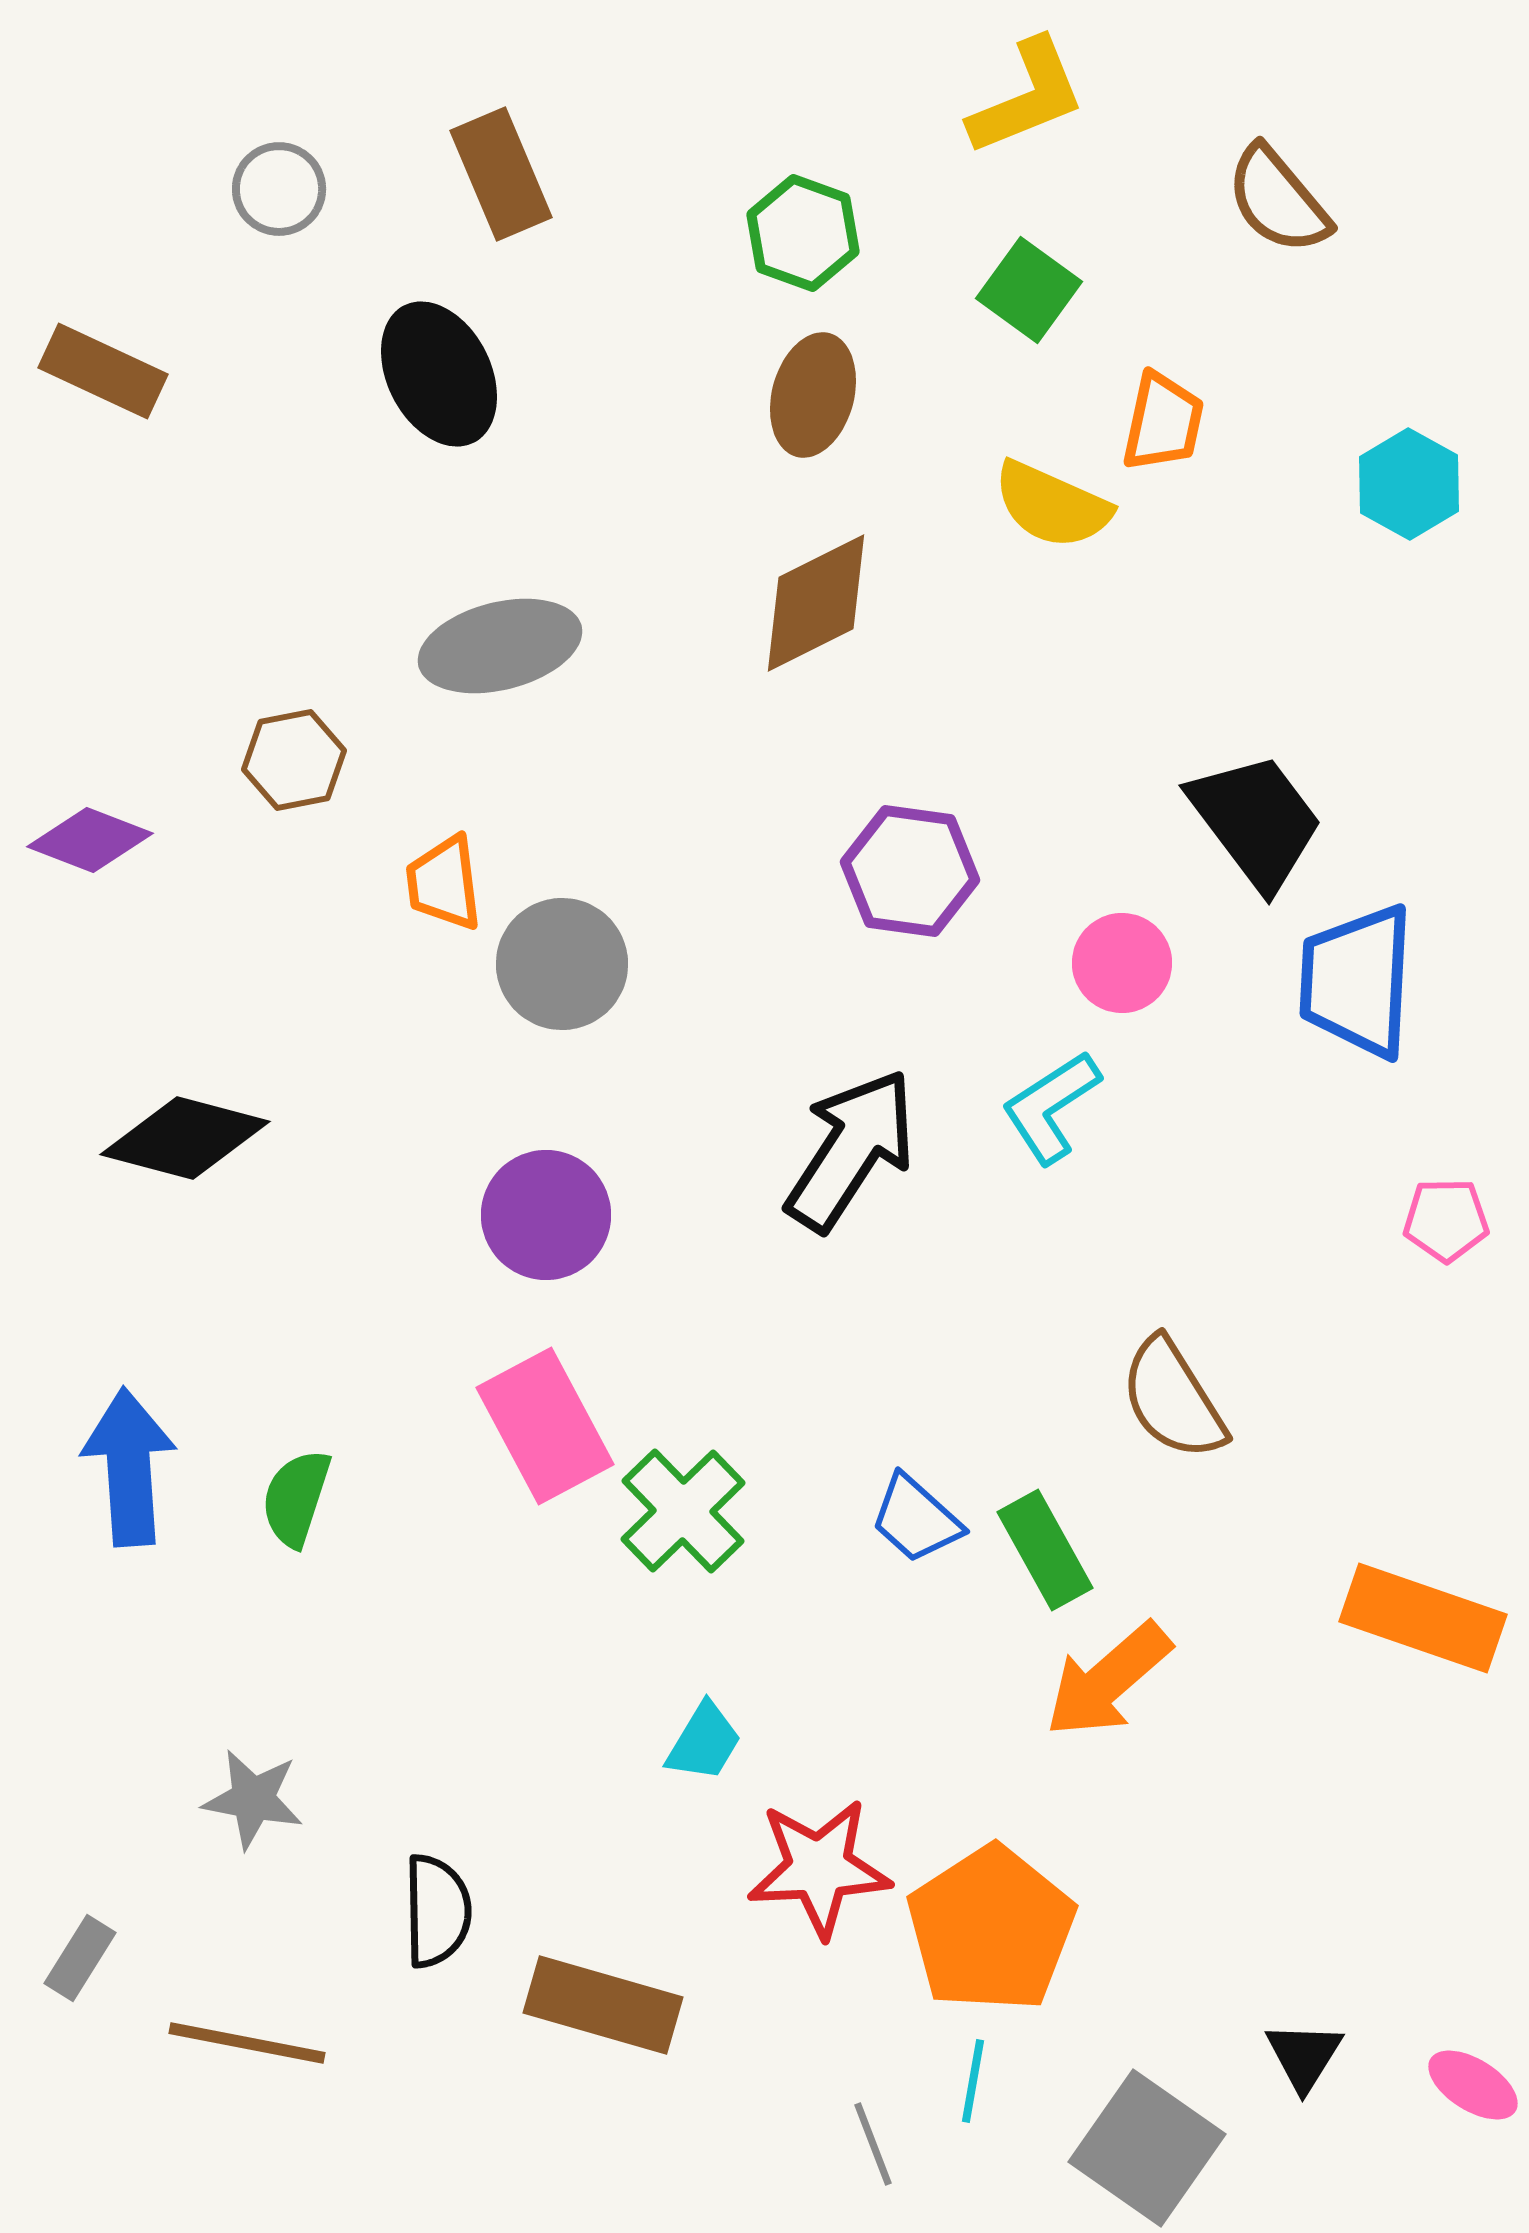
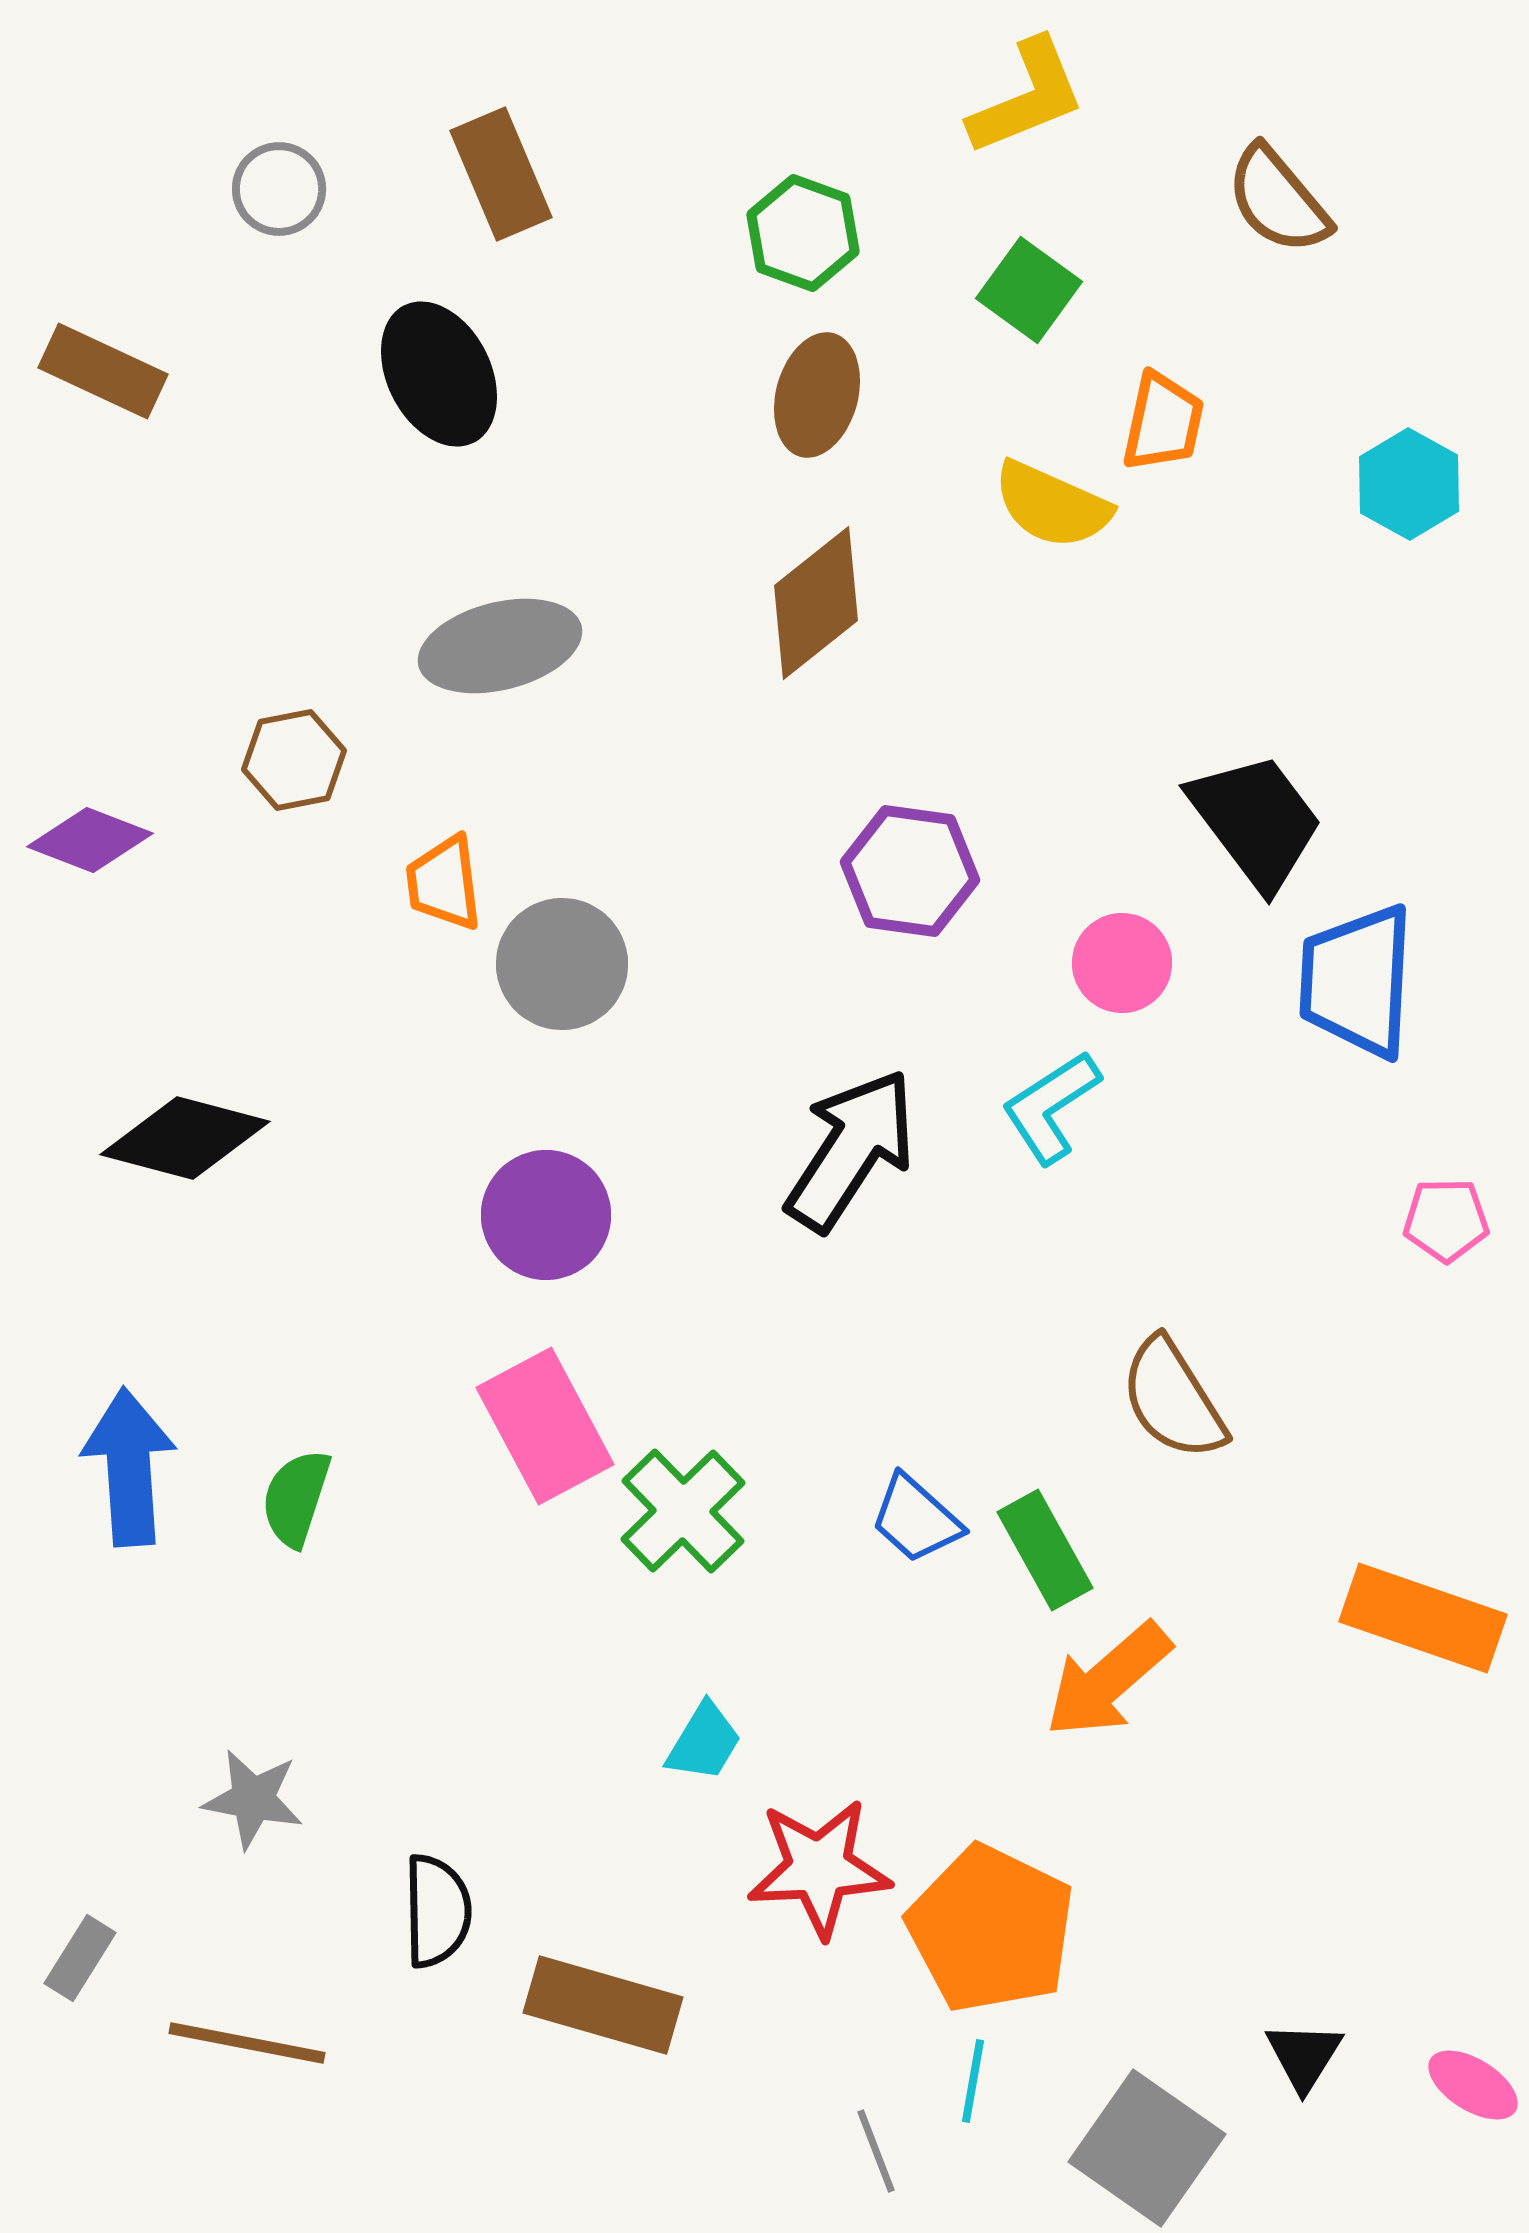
brown ellipse at (813, 395): moved 4 px right
brown diamond at (816, 603): rotated 12 degrees counterclockwise
orange pentagon at (991, 1929): rotated 13 degrees counterclockwise
gray line at (873, 2144): moved 3 px right, 7 px down
